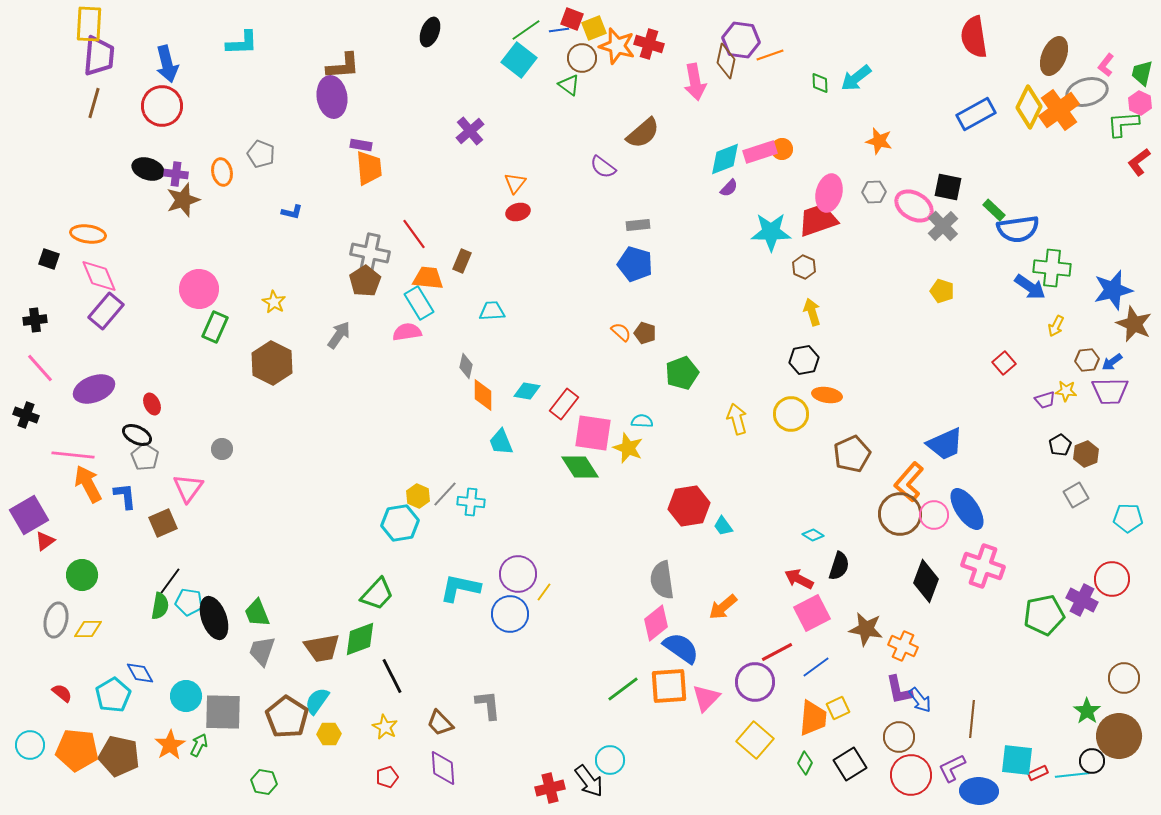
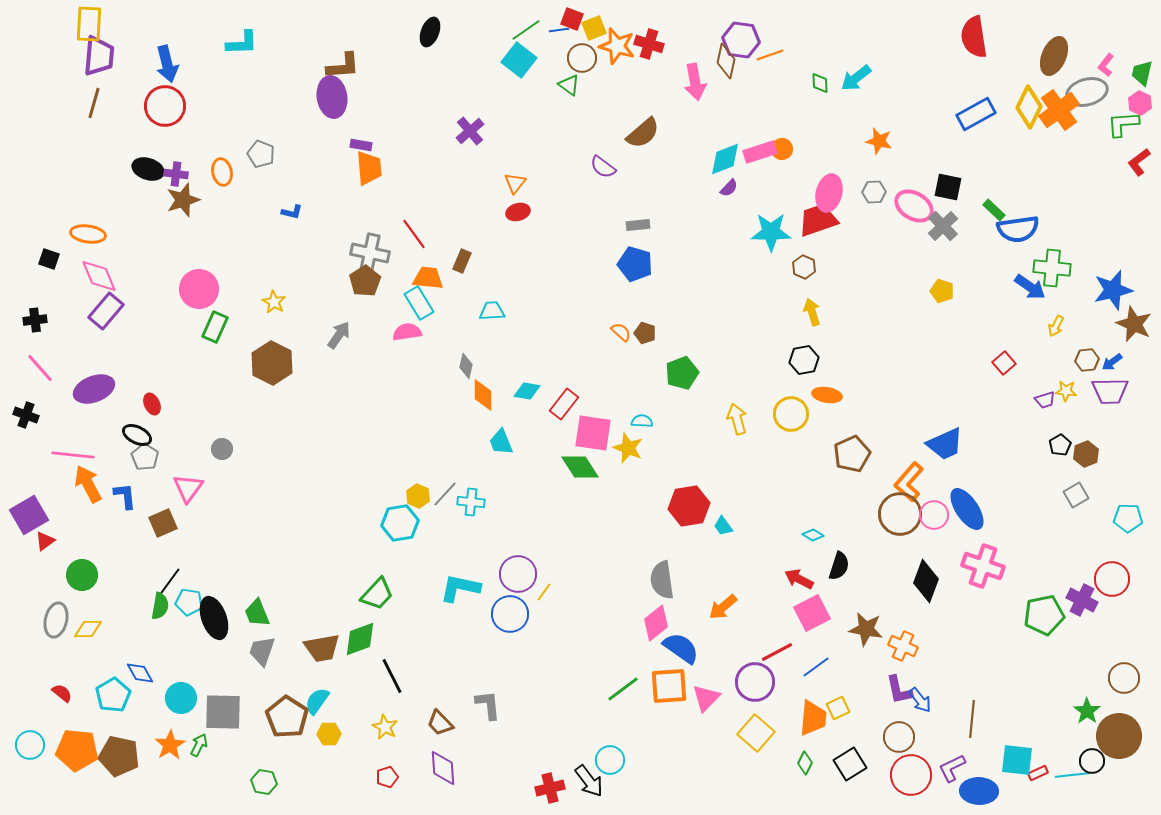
red circle at (162, 106): moved 3 px right
cyan circle at (186, 696): moved 5 px left, 2 px down
yellow square at (755, 740): moved 1 px right, 7 px up
